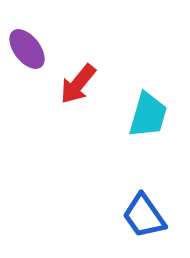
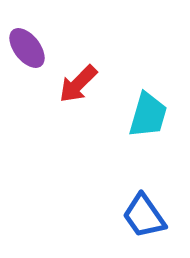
purple ellipse: moved 1 px up
red arrow: rotated 6 degrees clockwise
